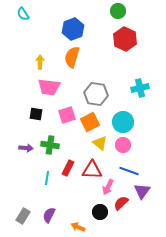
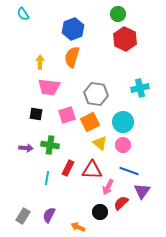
green circle: moved 3 px down
